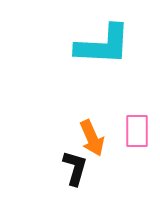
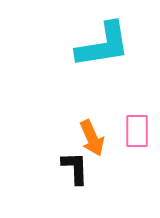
cyan L-shape: rotated 12 degrees counterclockwise
black L-shape: rotated 18 degrees counterclockwise
